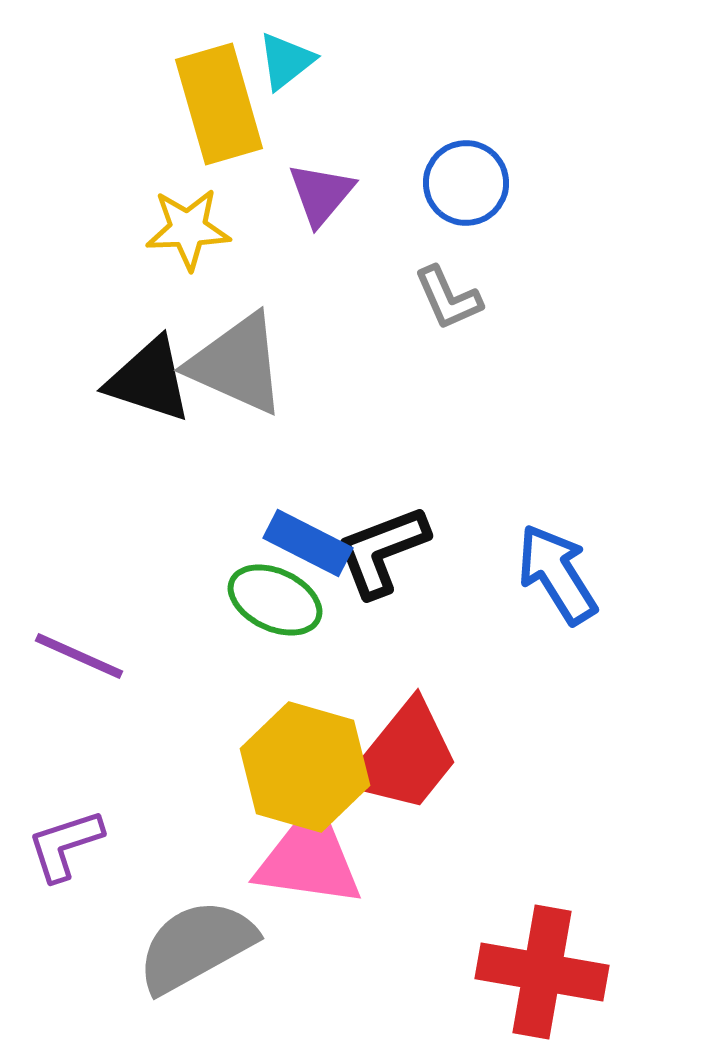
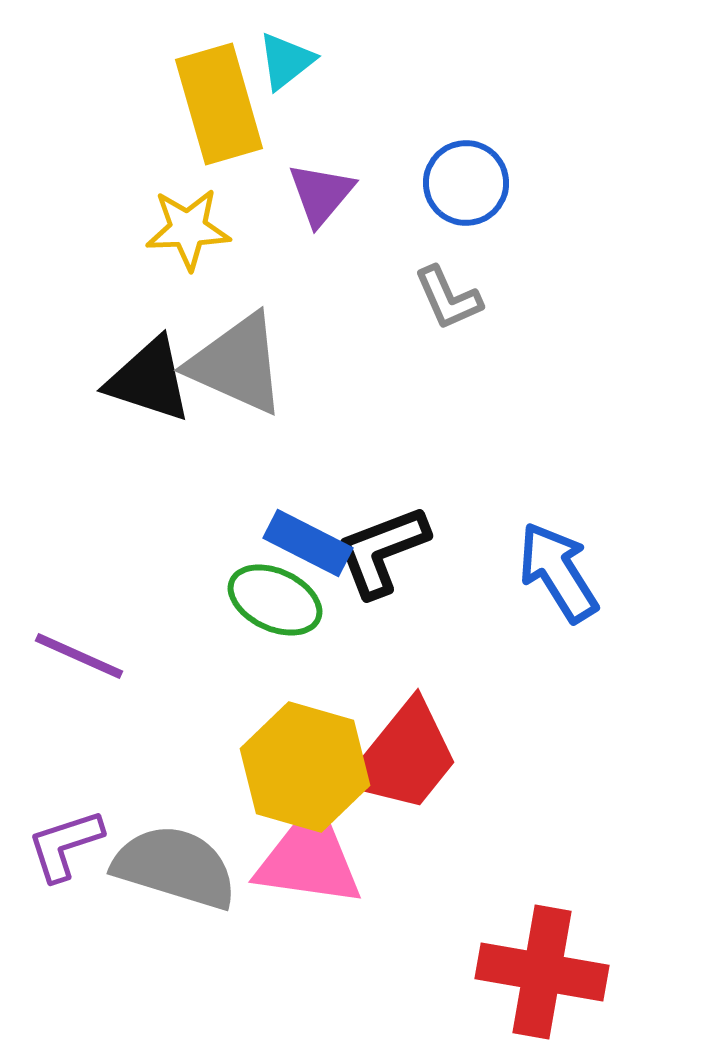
blue arrow: moved 1 px right, 2 px up
gray semicircle: moved 21 px left, 79 px up; rotated 46 degrees clockwise
